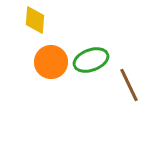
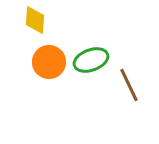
orange circle: moved 2 px left
